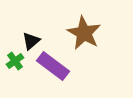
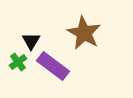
black triangle: rotated 18 degrees counterclockwise
green cross: moved 3 px right, 1 px down
